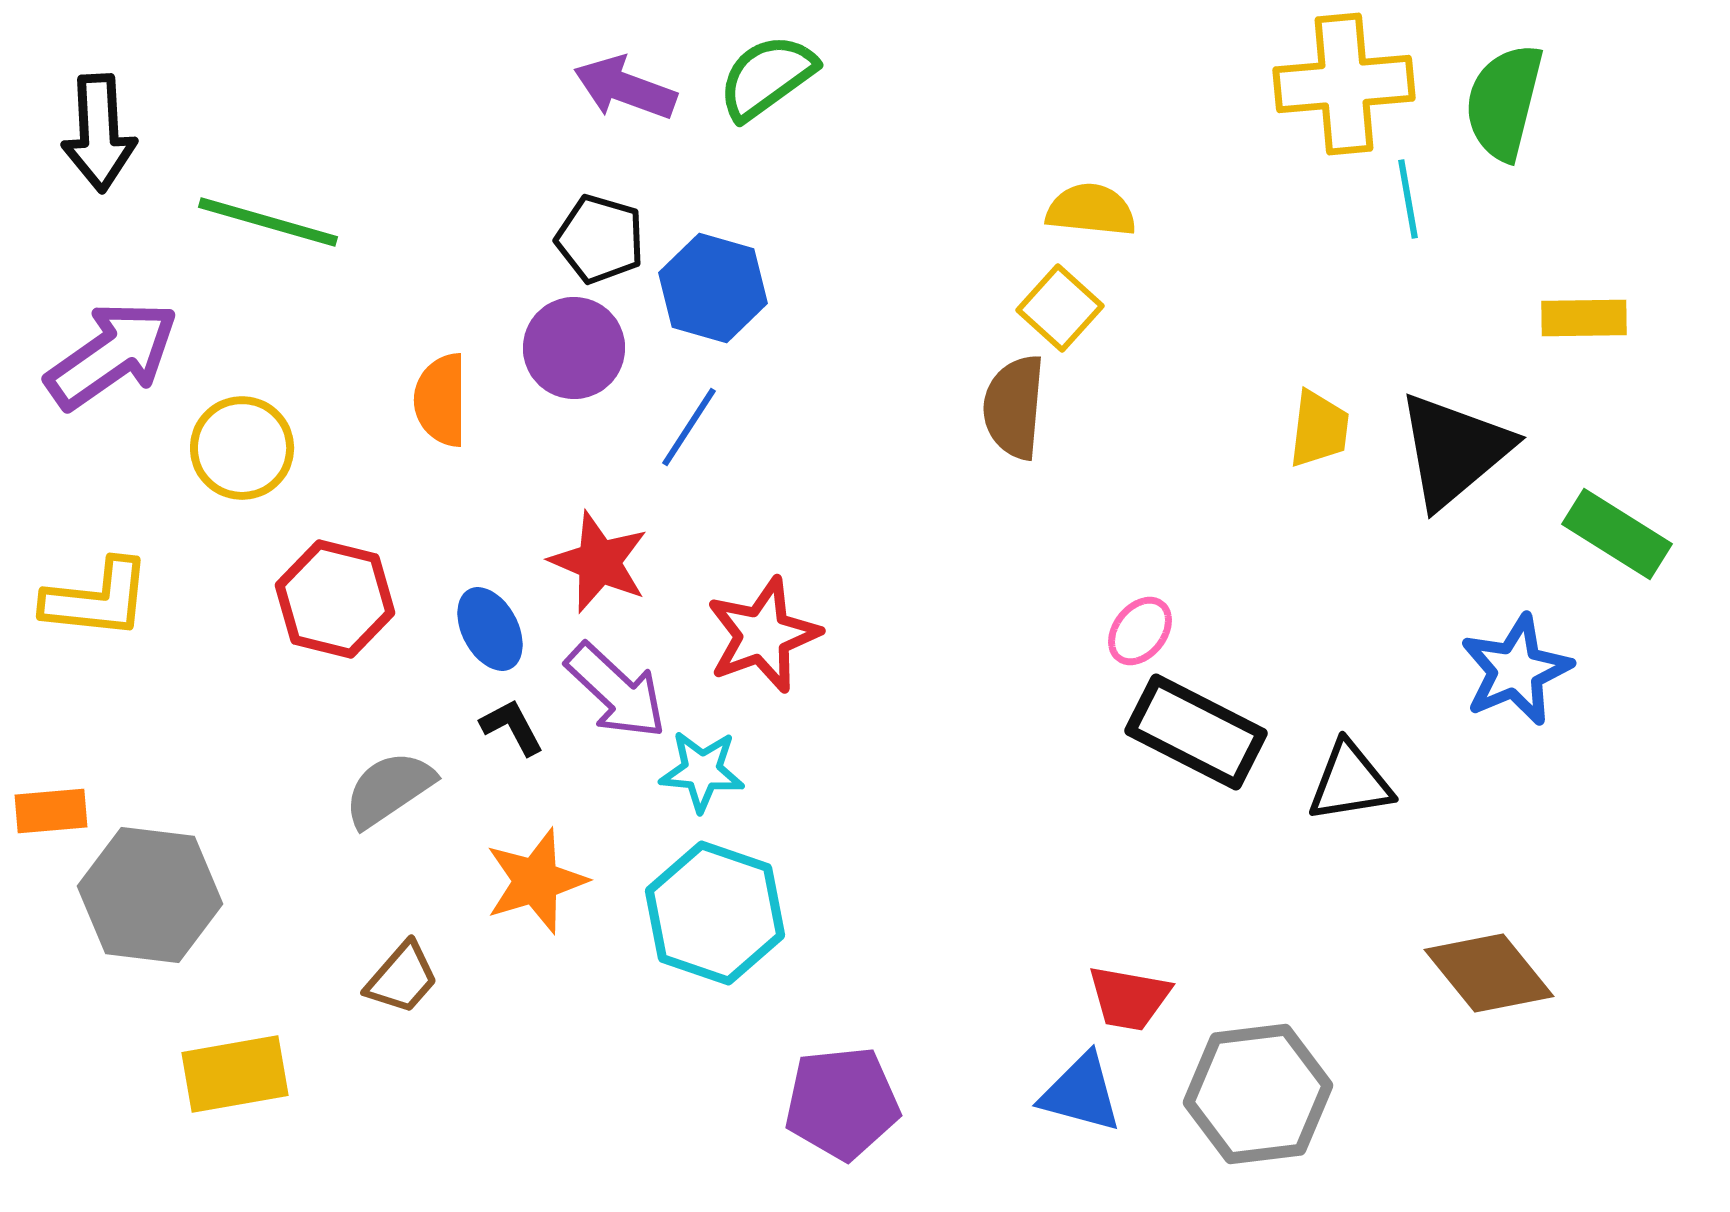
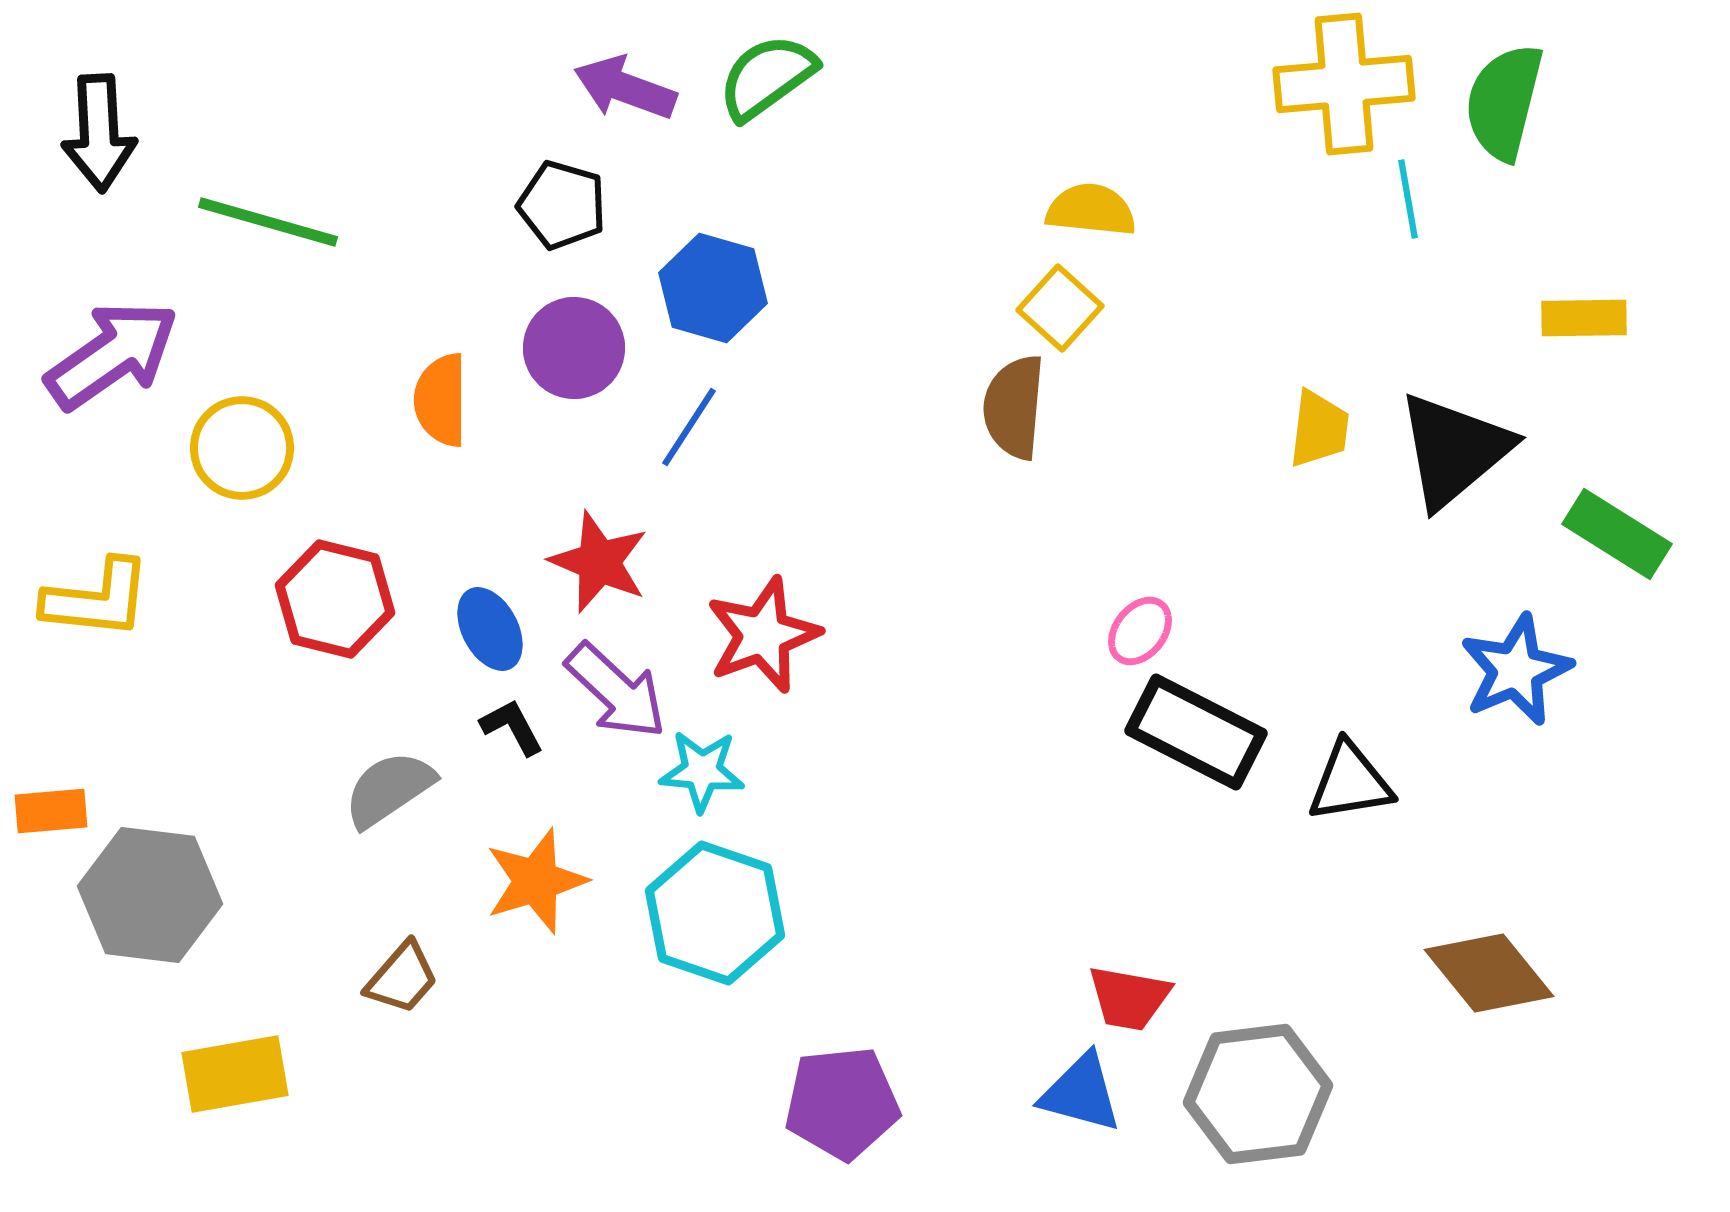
black pentagon at (600, 239): moved 38 px left, 34 px up
